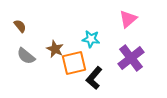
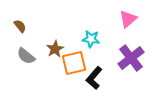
brown star: rotated 18 degrees clockwise
